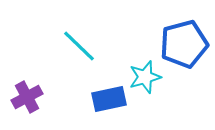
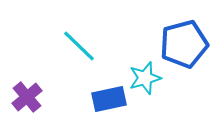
cyan star: moved 1 px down
purple cross: rotated 12 degrees counterclockwise
